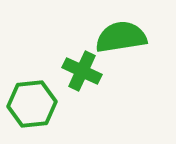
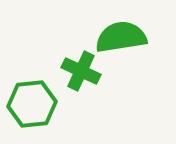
green cross: moved 1 px left
